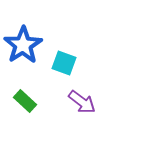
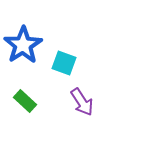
purple arrow: rotated 20 degrees clockwise
